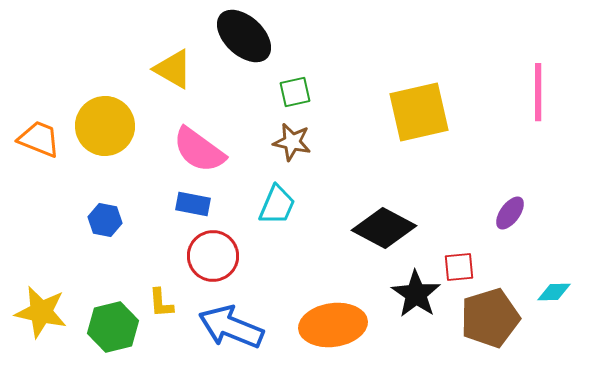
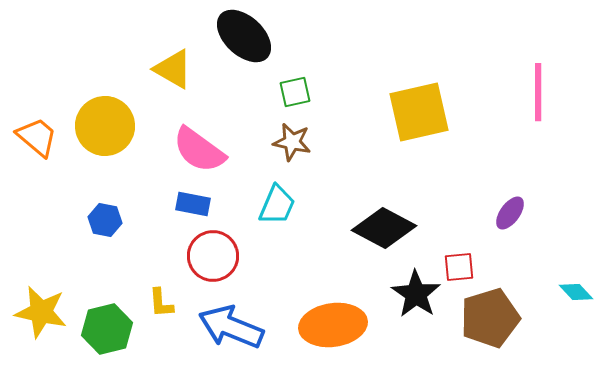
orange trapezoid: moved 2 px left, 2 px up; rotated 18 degrees clockwise
cyan diamond: moved 22 px right; rotated 48 degrees clockwise
green hexagon: moved 6 px left, 2 px down
